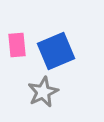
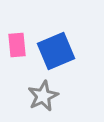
gray star: moved 4 px down
